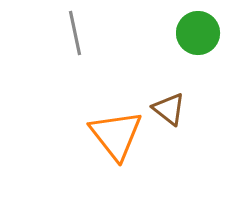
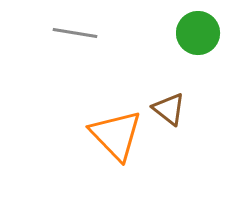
gray line: rotated 69 degrees counterclockwise
orange triangle: rotated 6 degrees counterclockwise
